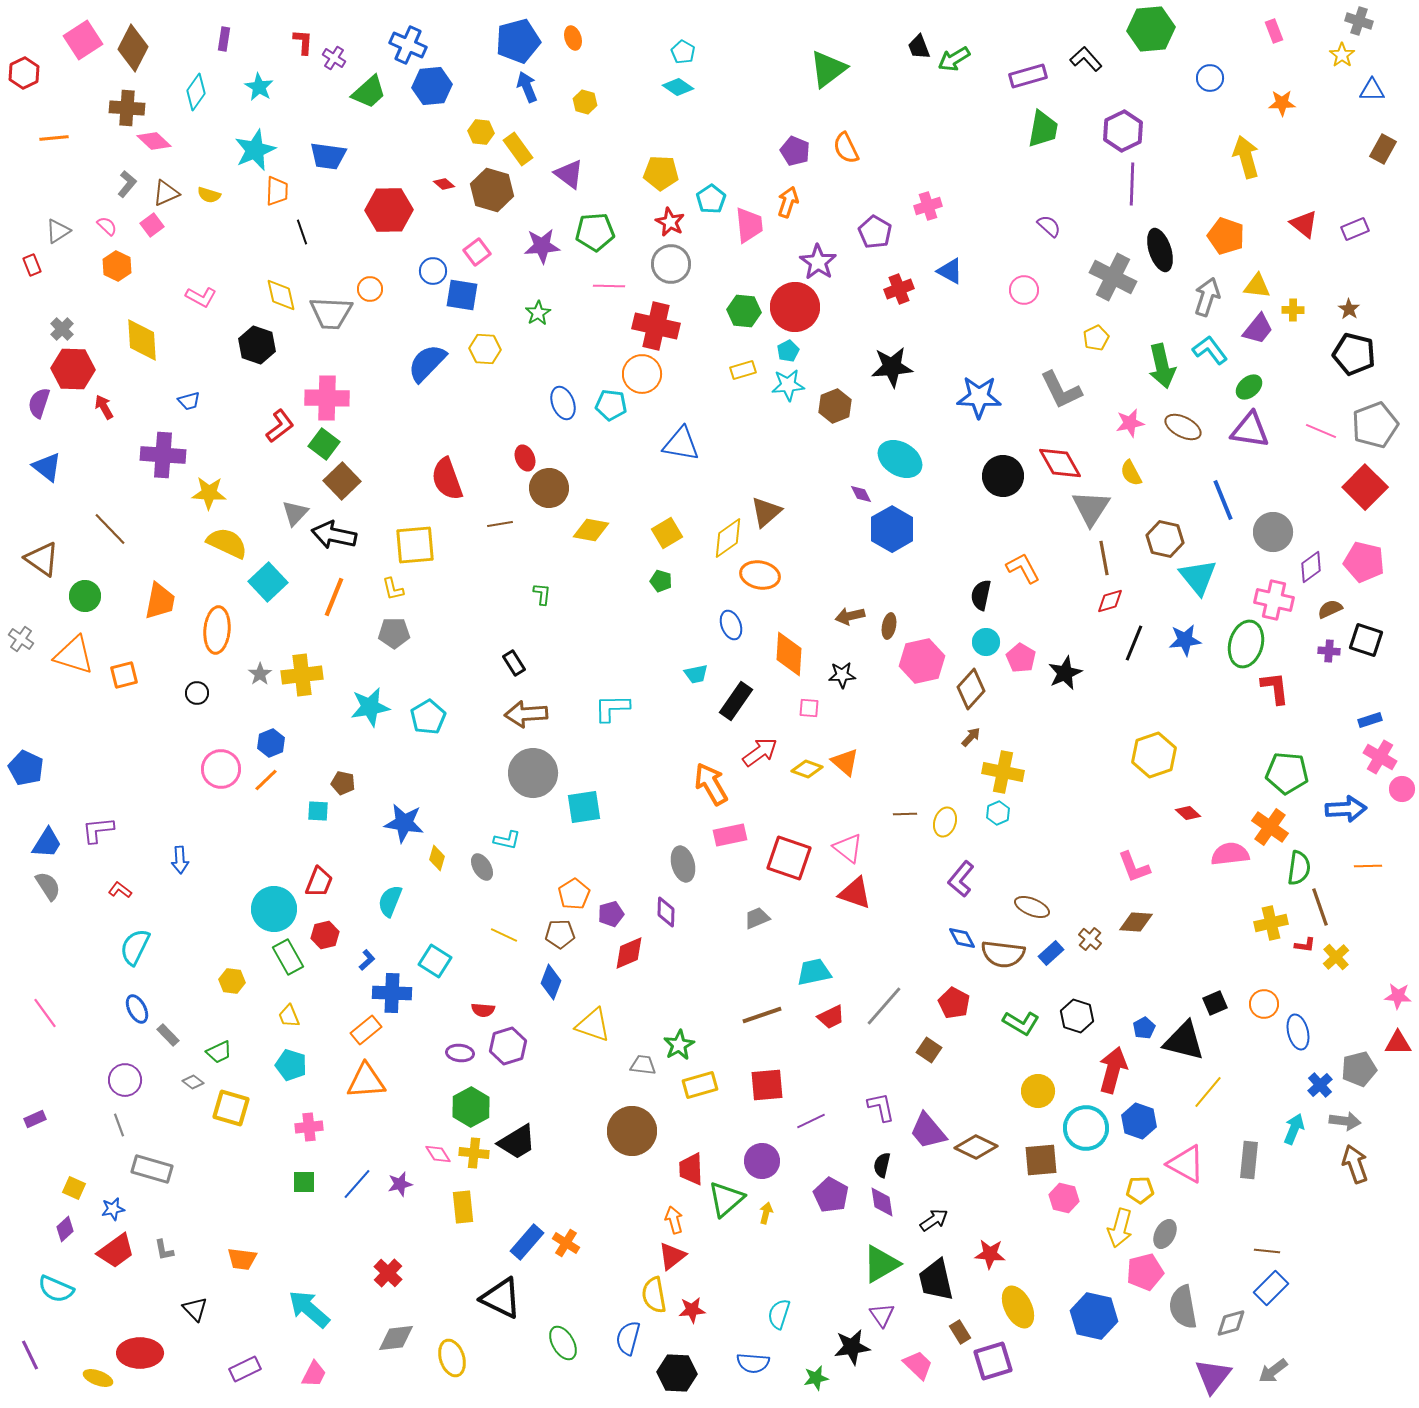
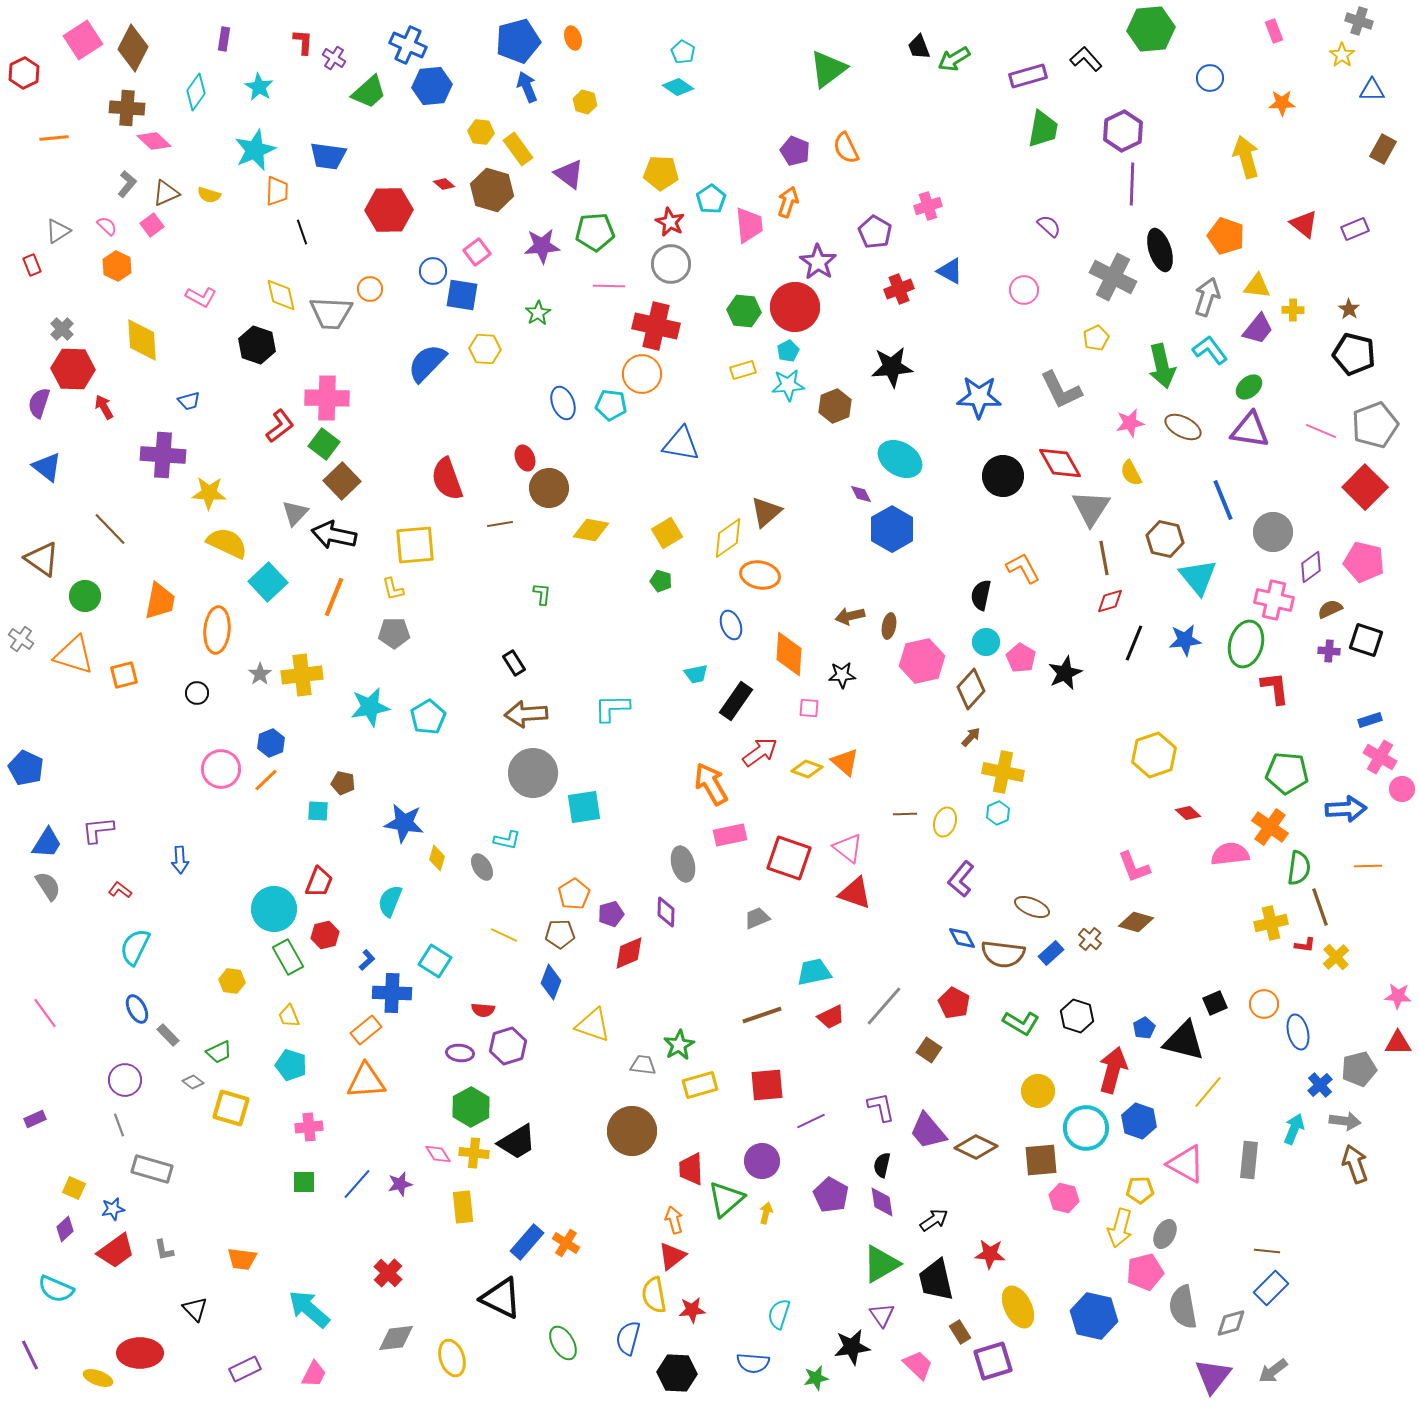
brown diamond at (1136, 922): rotated 12 degrees clockwise
